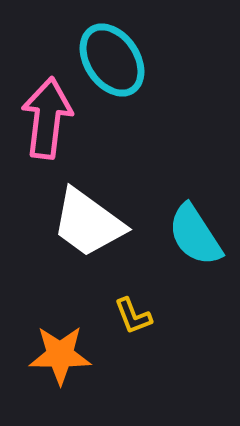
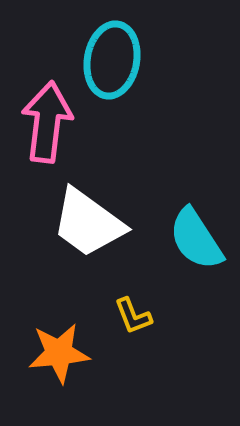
cyan ellipse: rotated 44 degrees clockwise
pink arrow: moved 4 px down
cyan semicircle: moved 1 px right, 4 px down
orange star: moved 1 px left, 2 px up; rotated 6 degrees counterclockwise
